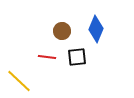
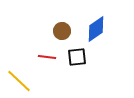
blue diamond: rotated 32 degrees clockwise
